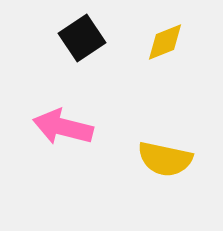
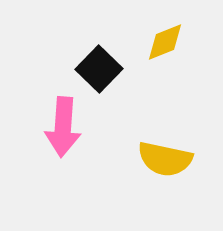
black square: moved 17 px right, 31 px down; rotated 12 degrees counterclockwise
pink arrow: rotated 100 degrees counterclockwise
